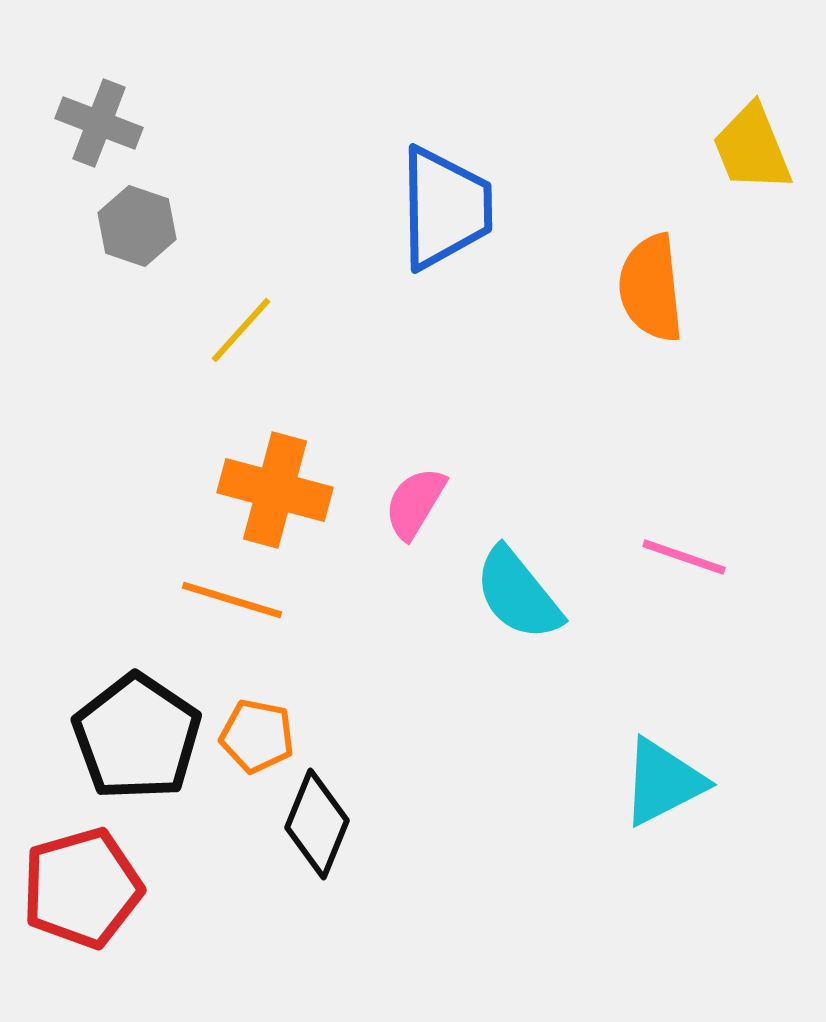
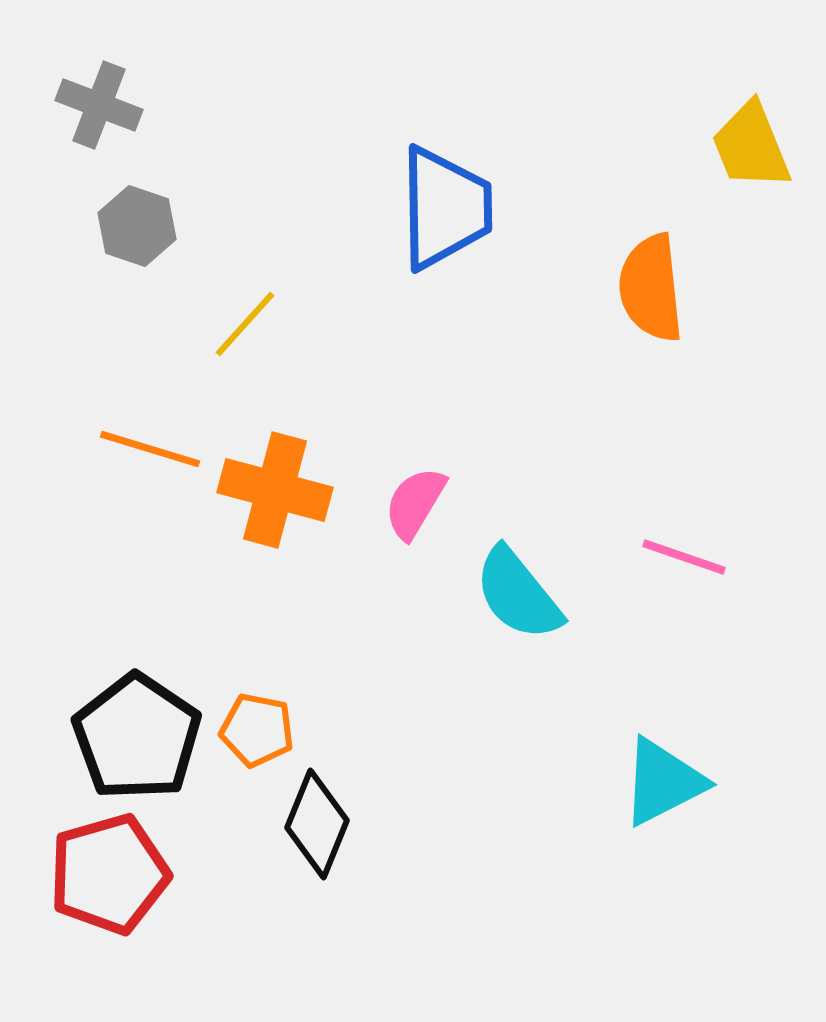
gray cross: moved 18 px up
yellow trapezoid: moved 1 px left, 2 px up
yellow line: moved 4 px right, 6 px up
orange line: moved 82 px left, 151 px up
orange pentagon: moved 6 px up
red pentagon: moved 27 px right, 14 px up
